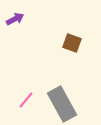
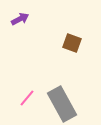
purple arrow: moved 5 px right
pink line: moved 1 px right, 2 px up
